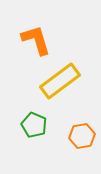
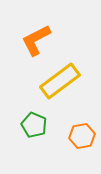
orange L-shape: rotated 100 degrees counterclockwise
